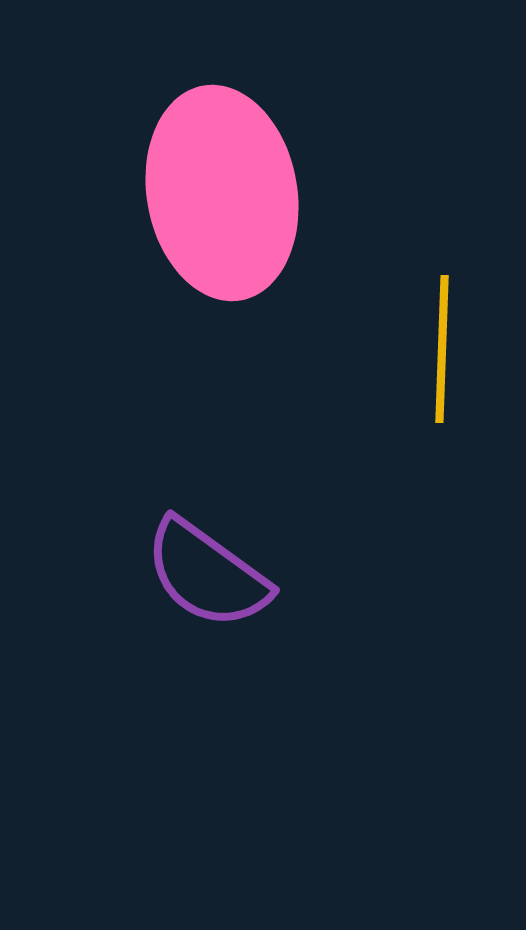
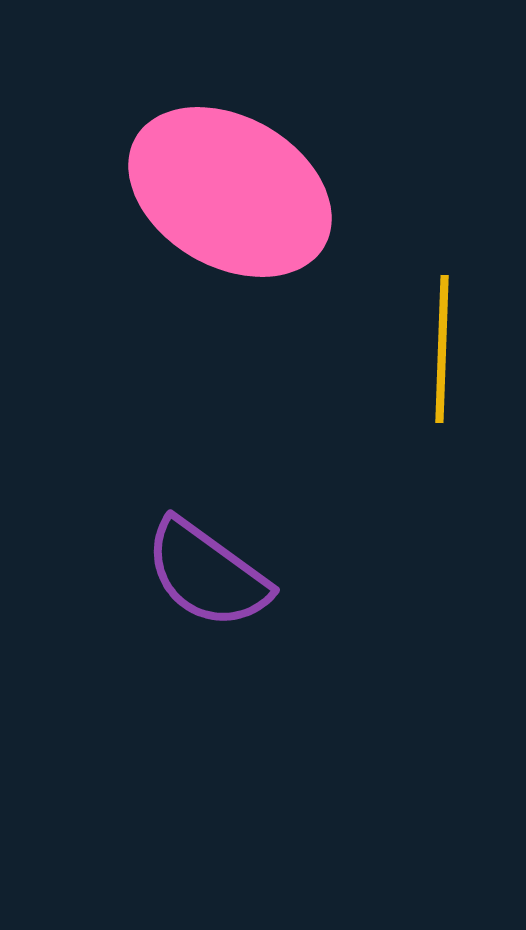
pink ellipse: moved 8 px right, 1 px up; rotated 50 degrees counterclockwise
